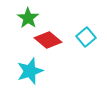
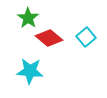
red diamond: moved 1 px right, 2 px up
cyan star: rotated 24 degrees clockwise
